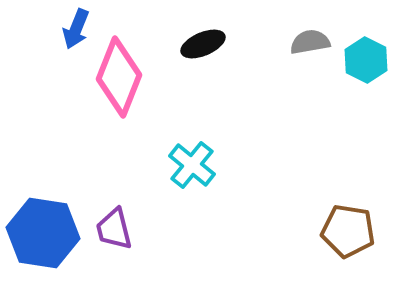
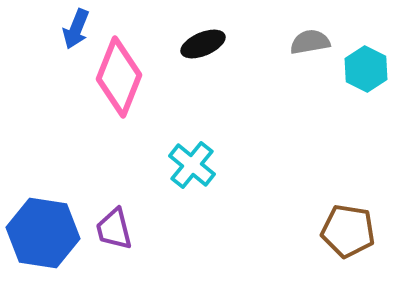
cyan hexagon: moved 9 px down
